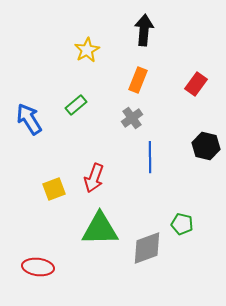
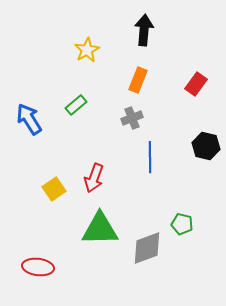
gray cross: rotated 15 degrees clockwise
yellow square: rotated 15 degrees counterclockwise
